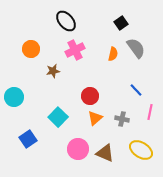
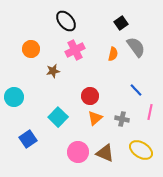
gray semicircle: moved 1 px up
pink circle: moved 3 px down
